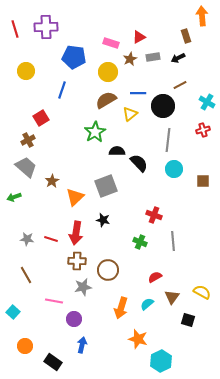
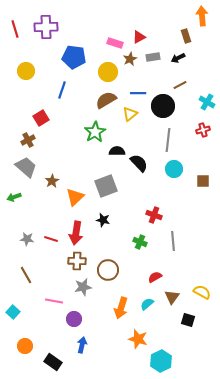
pink rectangle at (111, 43): moved 4 px right
